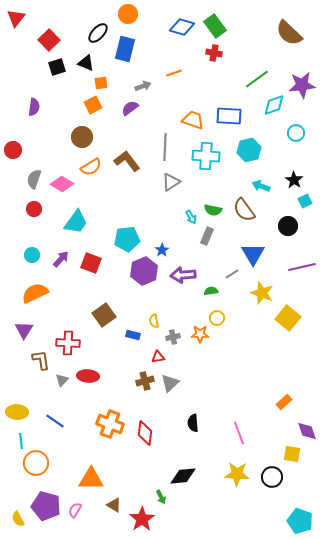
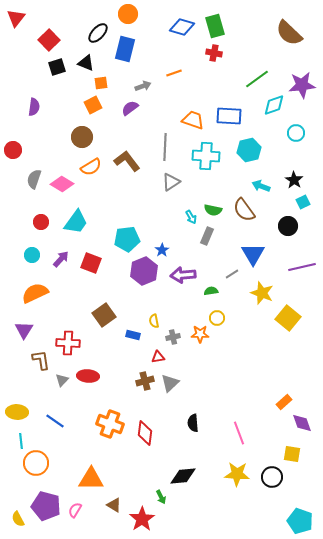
green rectangle at (215, 26): rotated 20 degrees clockwise
cyan square at (305, 201): moved 2 px left, 1 px down
red circle at (34, 209): moved 7 px right, 13 px down
purple diamond at (307, 431): moved 5 px left, 8 px up
